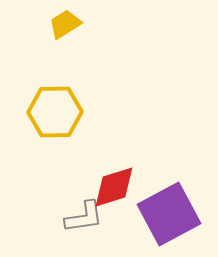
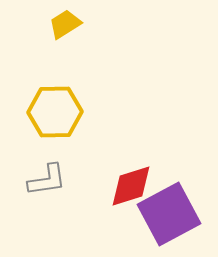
red diamond: moved 17 px right, 1 px up
gray L-shape: moved 37 px left, 37 px up
